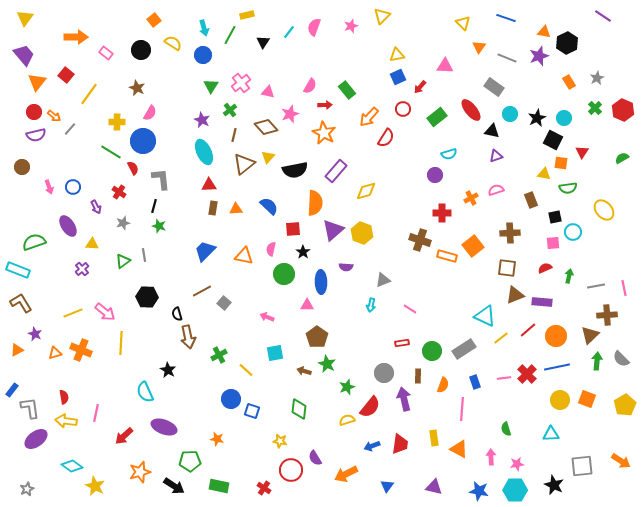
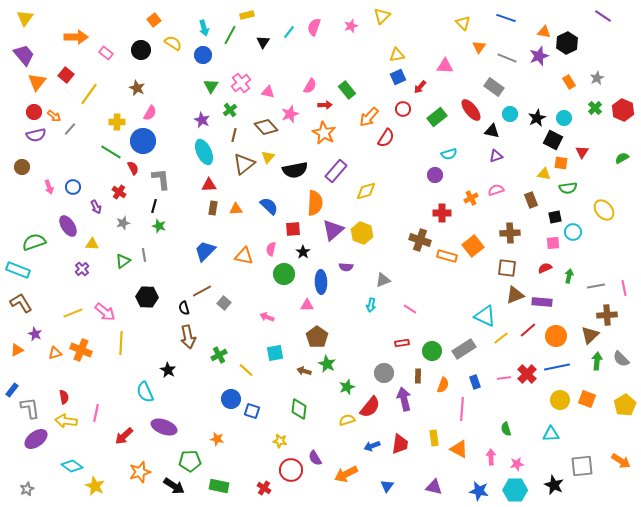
black semicircle at (177, 314): moved 7 px right, 6 px up
